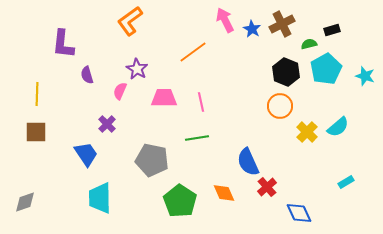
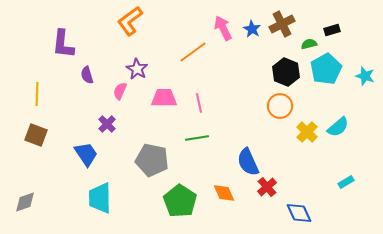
pink arrow: moved 2 px left, 8 px down
pink line: moved 2 px left, 1 px down
brown square: moved 3 px down; rotated 20 degrees clockwise
